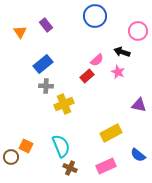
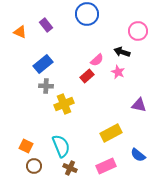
blue circle: moved 8 px left, 2 px up
orange triangle: rotated 32 degrees counterclockwise
brown circle: moved 23 px right, 9 px down
